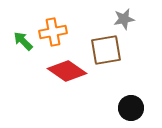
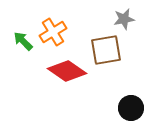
orange cross: rotated 20 degrees counterclockwise
